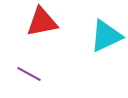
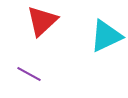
red triangle: moved 1 px up; rotated 32 degrees counterclockwise
